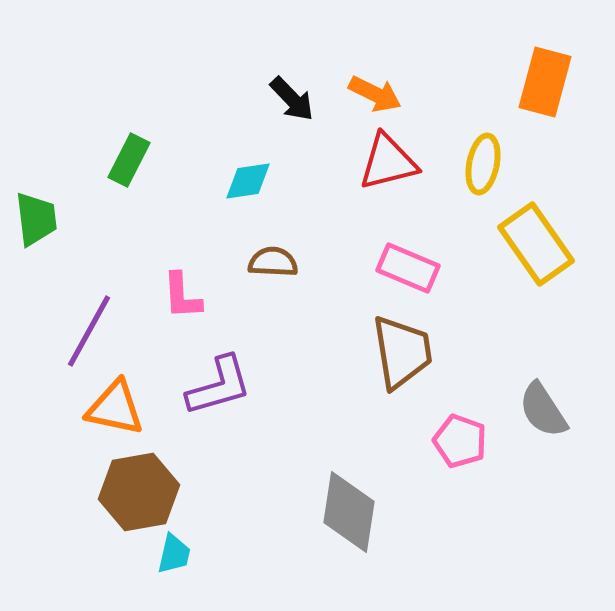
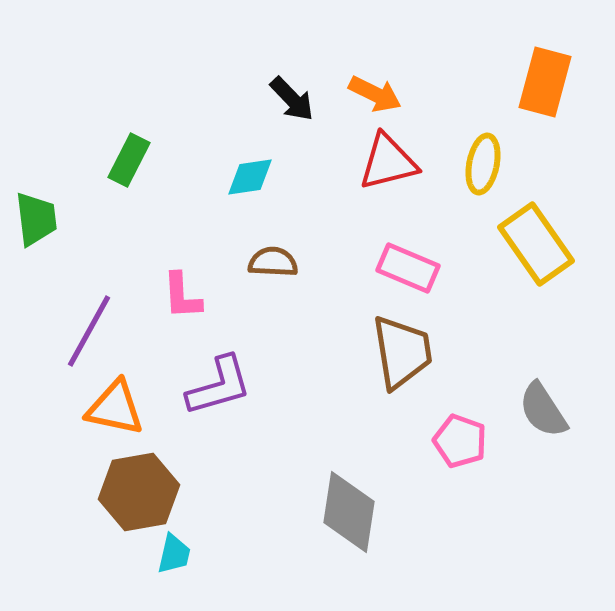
cyan diamond: moved 2 px right, 4 px up
